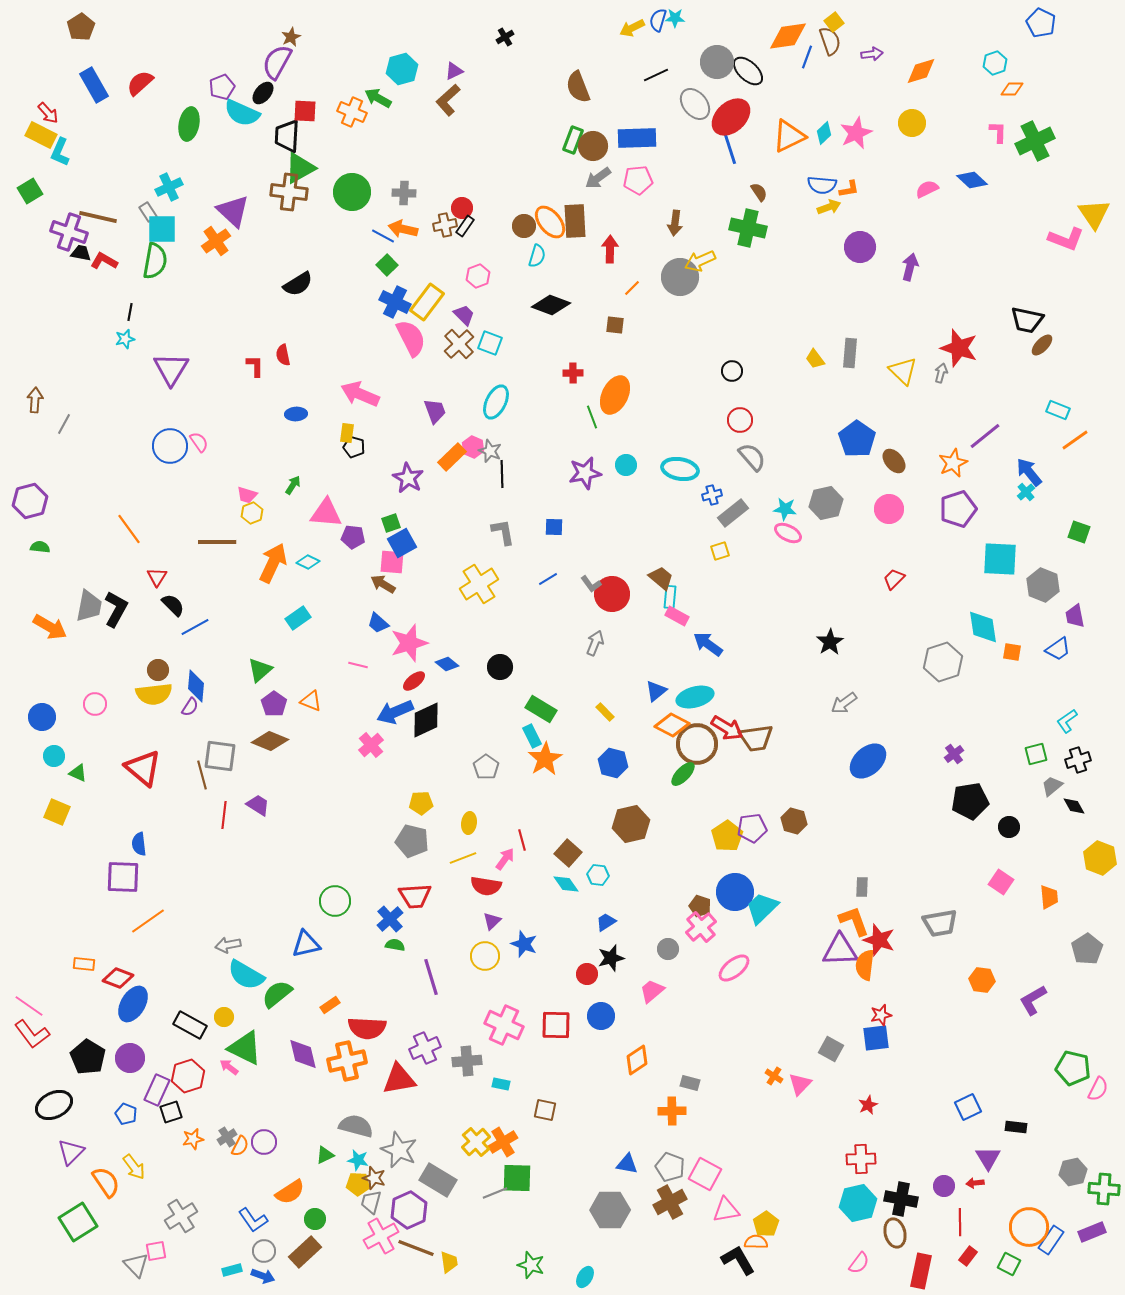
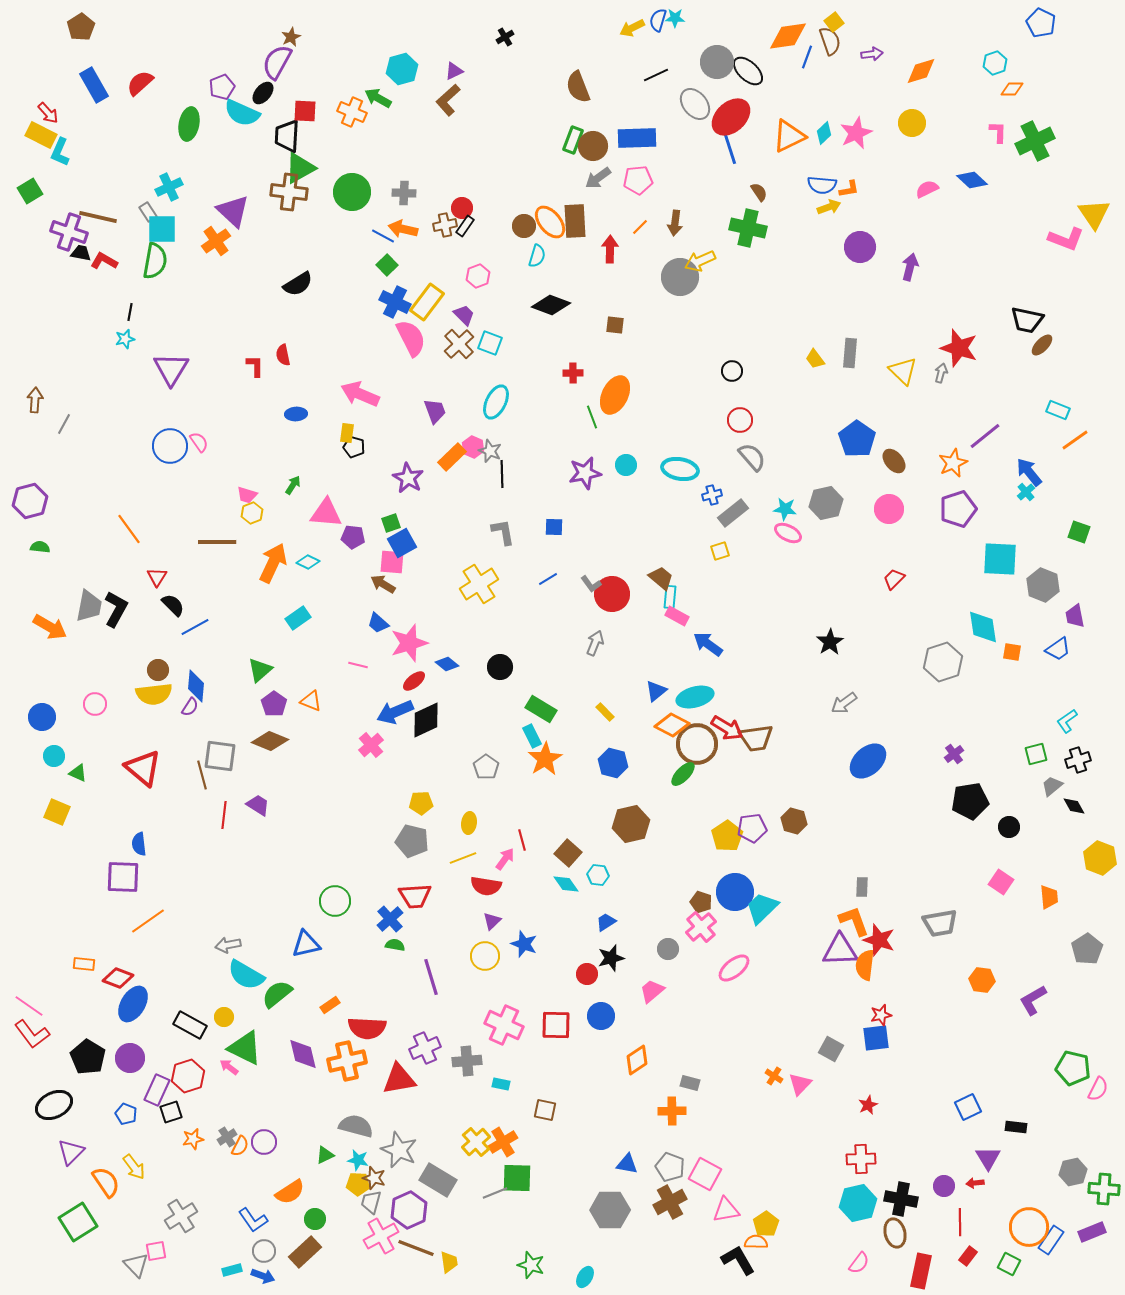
orange line at (632, 288): moved 8 px right, 61 px up
brown pentagon at (700, 906): moved 1 px right, 4 px up
